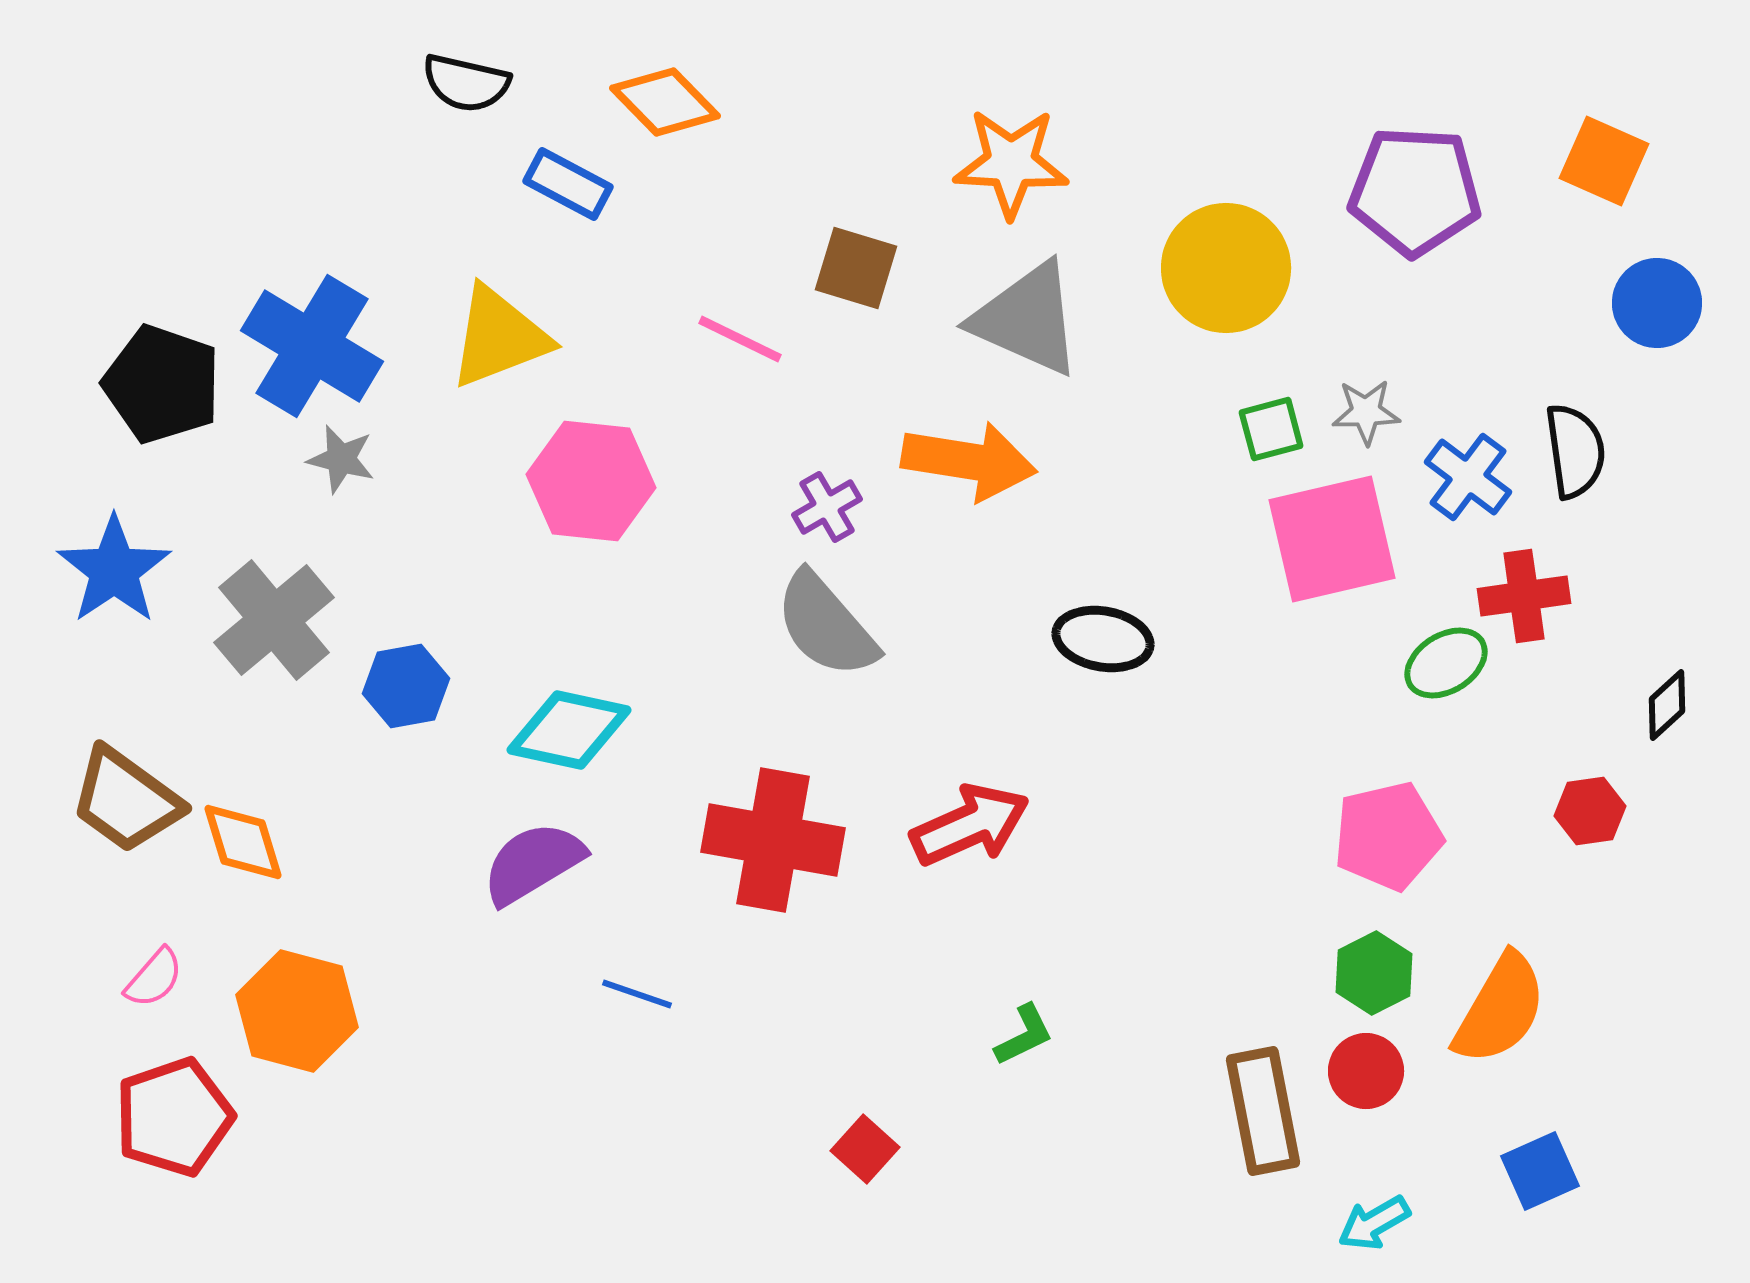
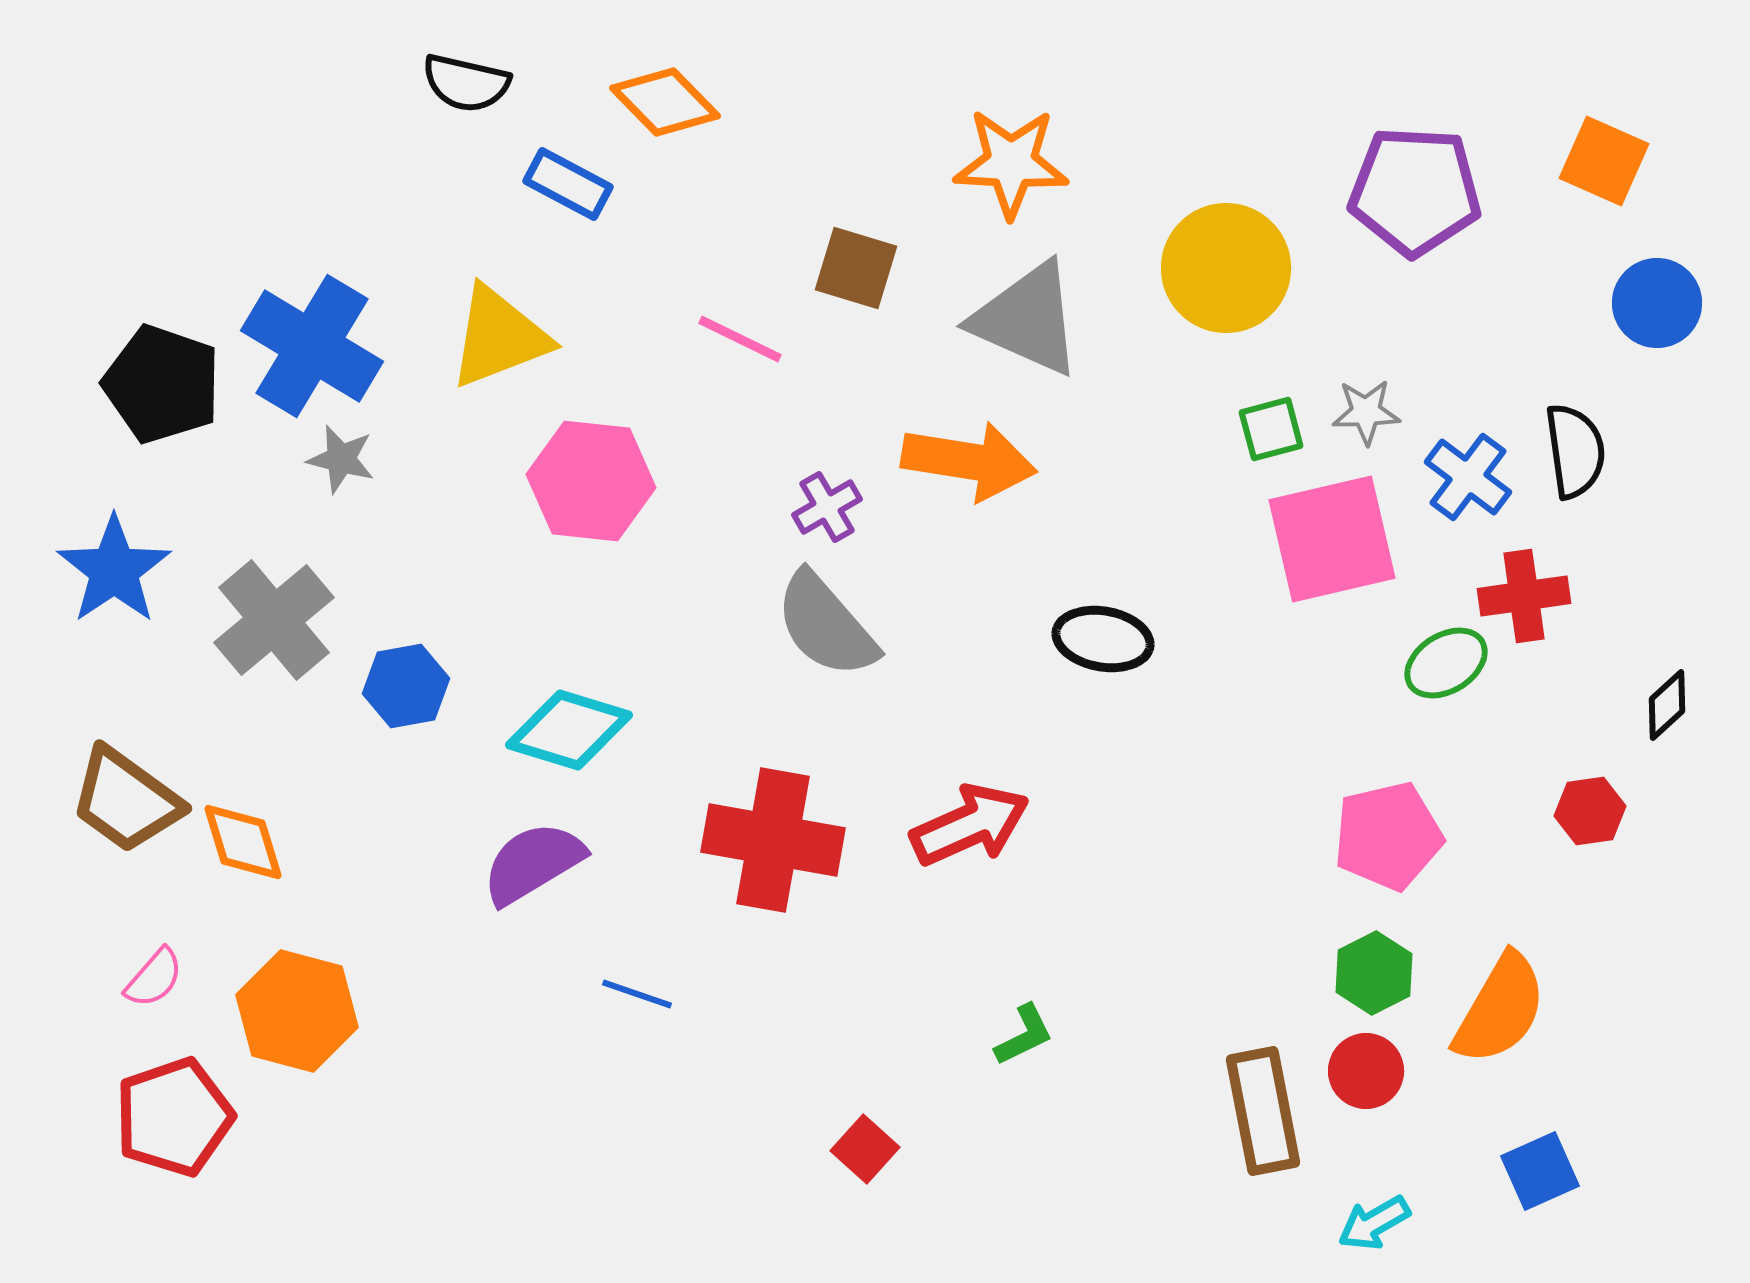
cyan diamond at (569, 730): rotated 5 degrees clockwise
